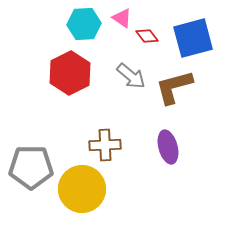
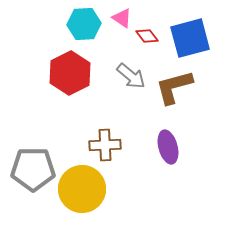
blue square: moved 3 px left
gray pentagon: moved 2 px right, 2 px down
